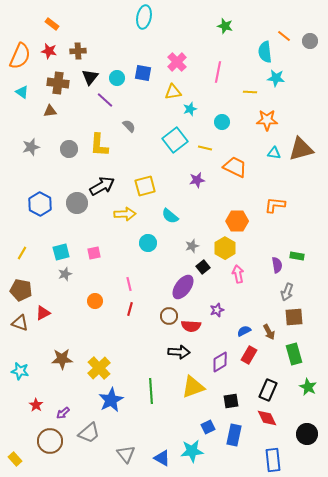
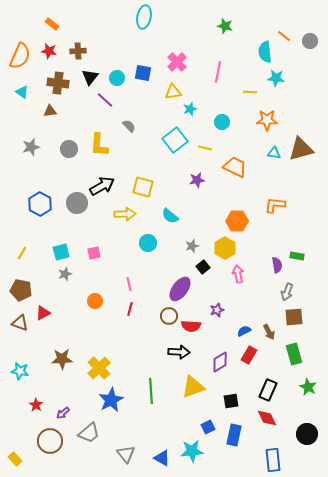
yellow square at (145, 186): moved 2 px left, 1 px down; rotated 30 degrees clockwise
purple ellipse at (183, 287): moved 3 px left, 2 px down
